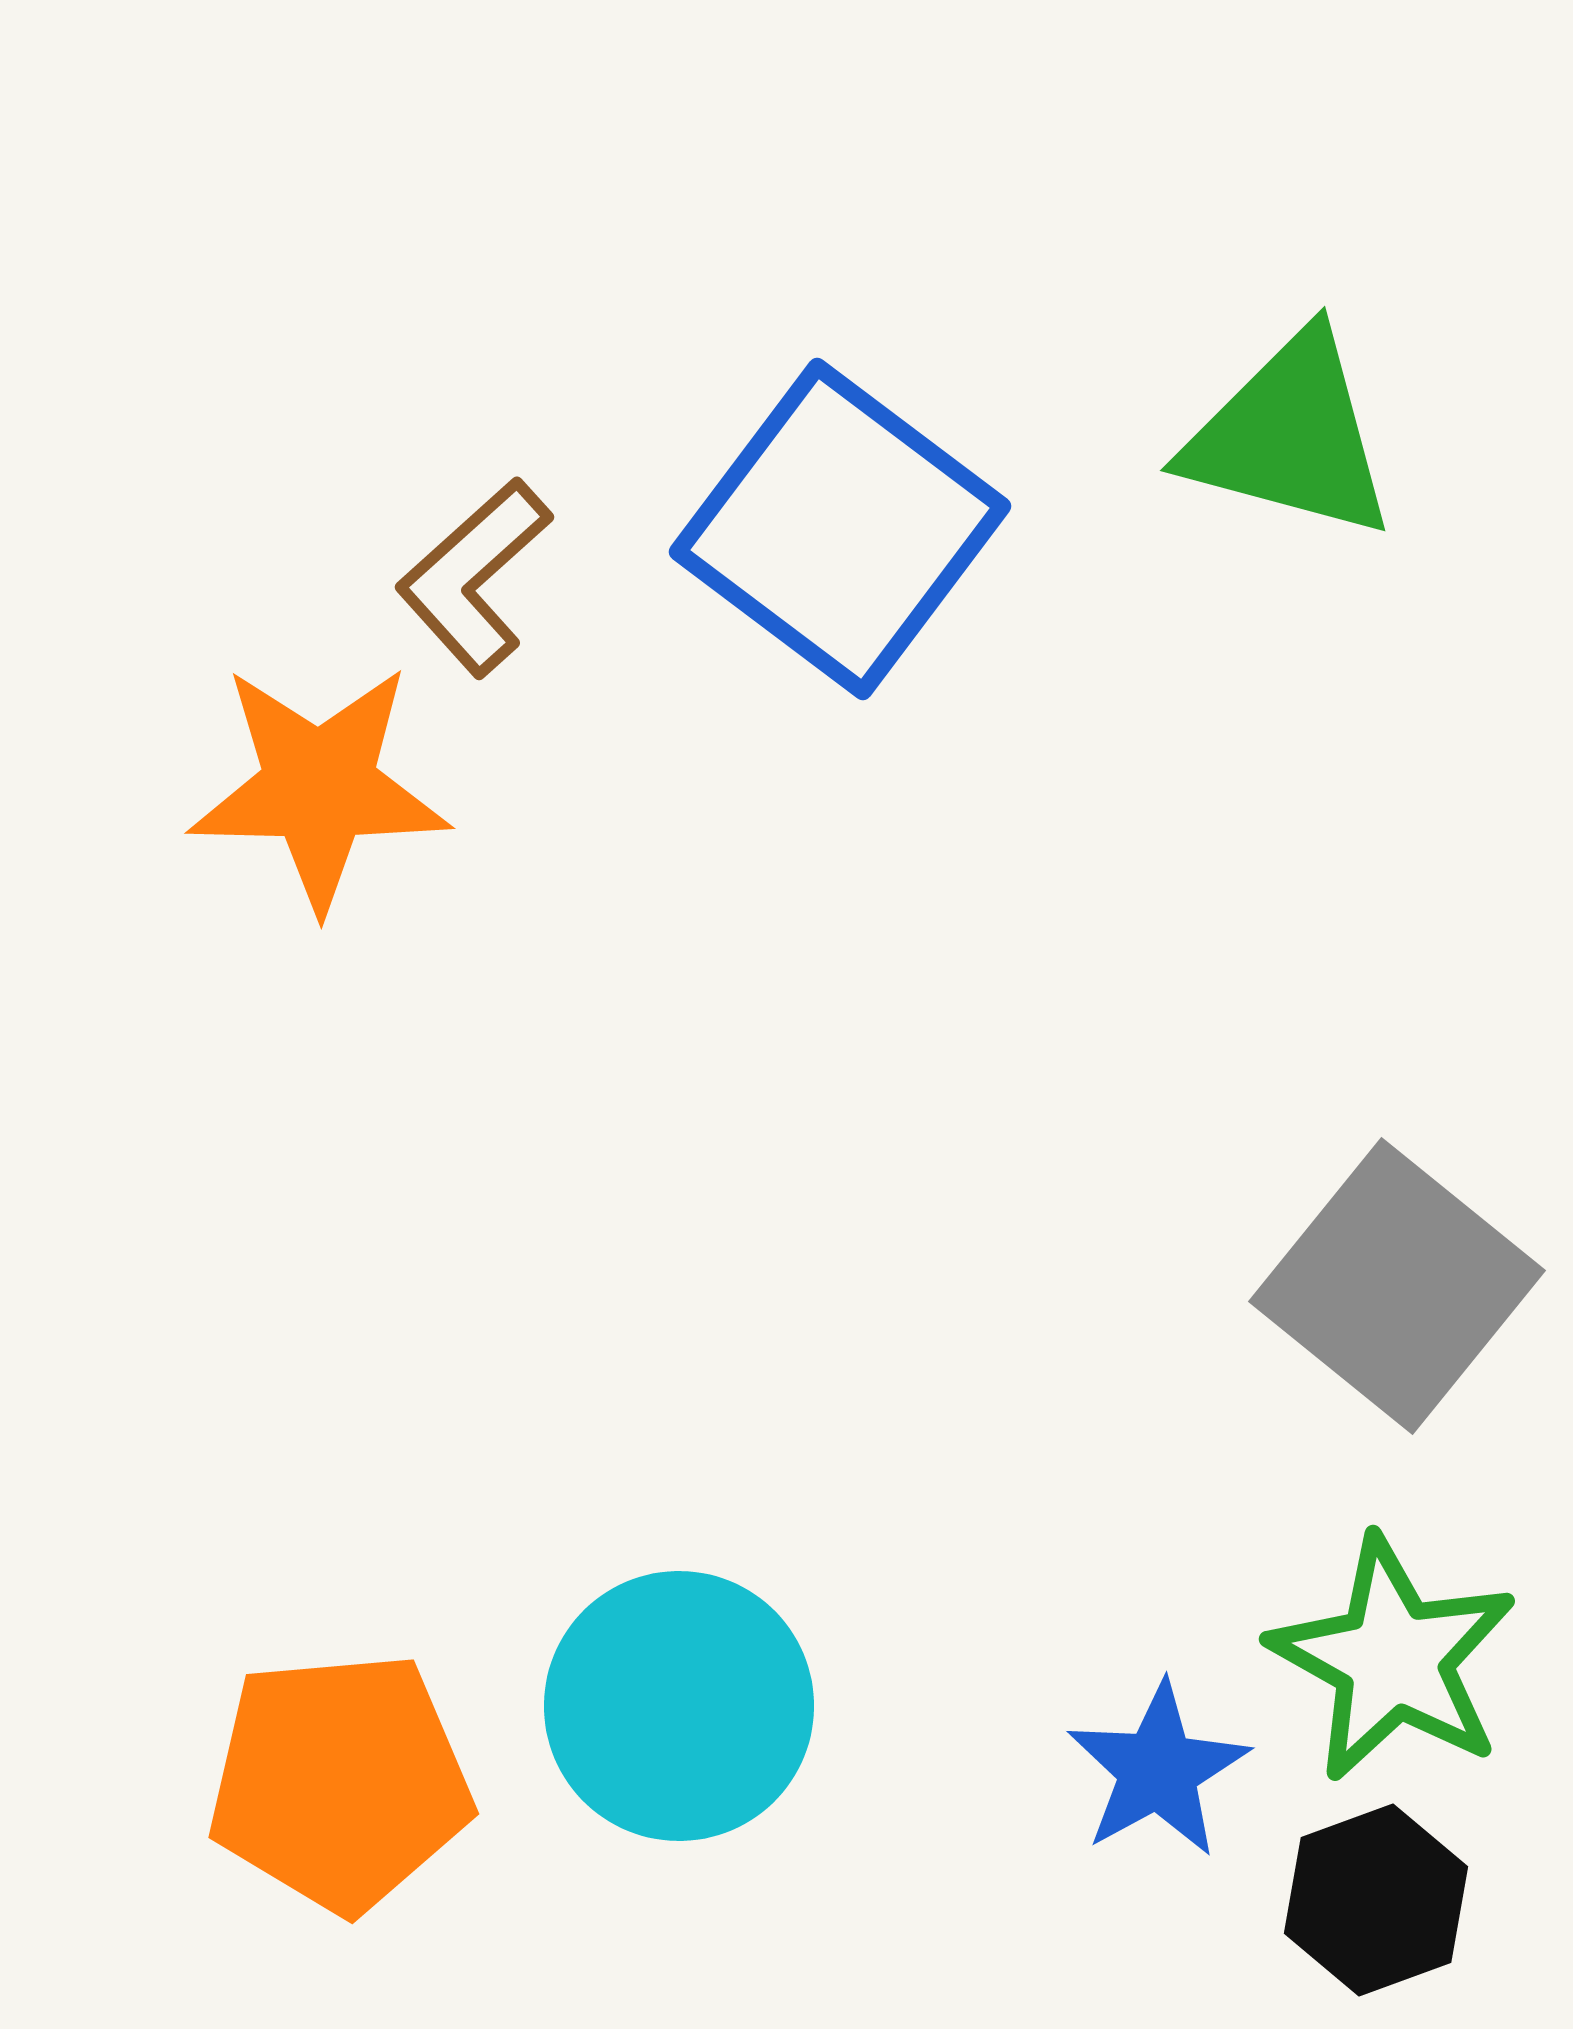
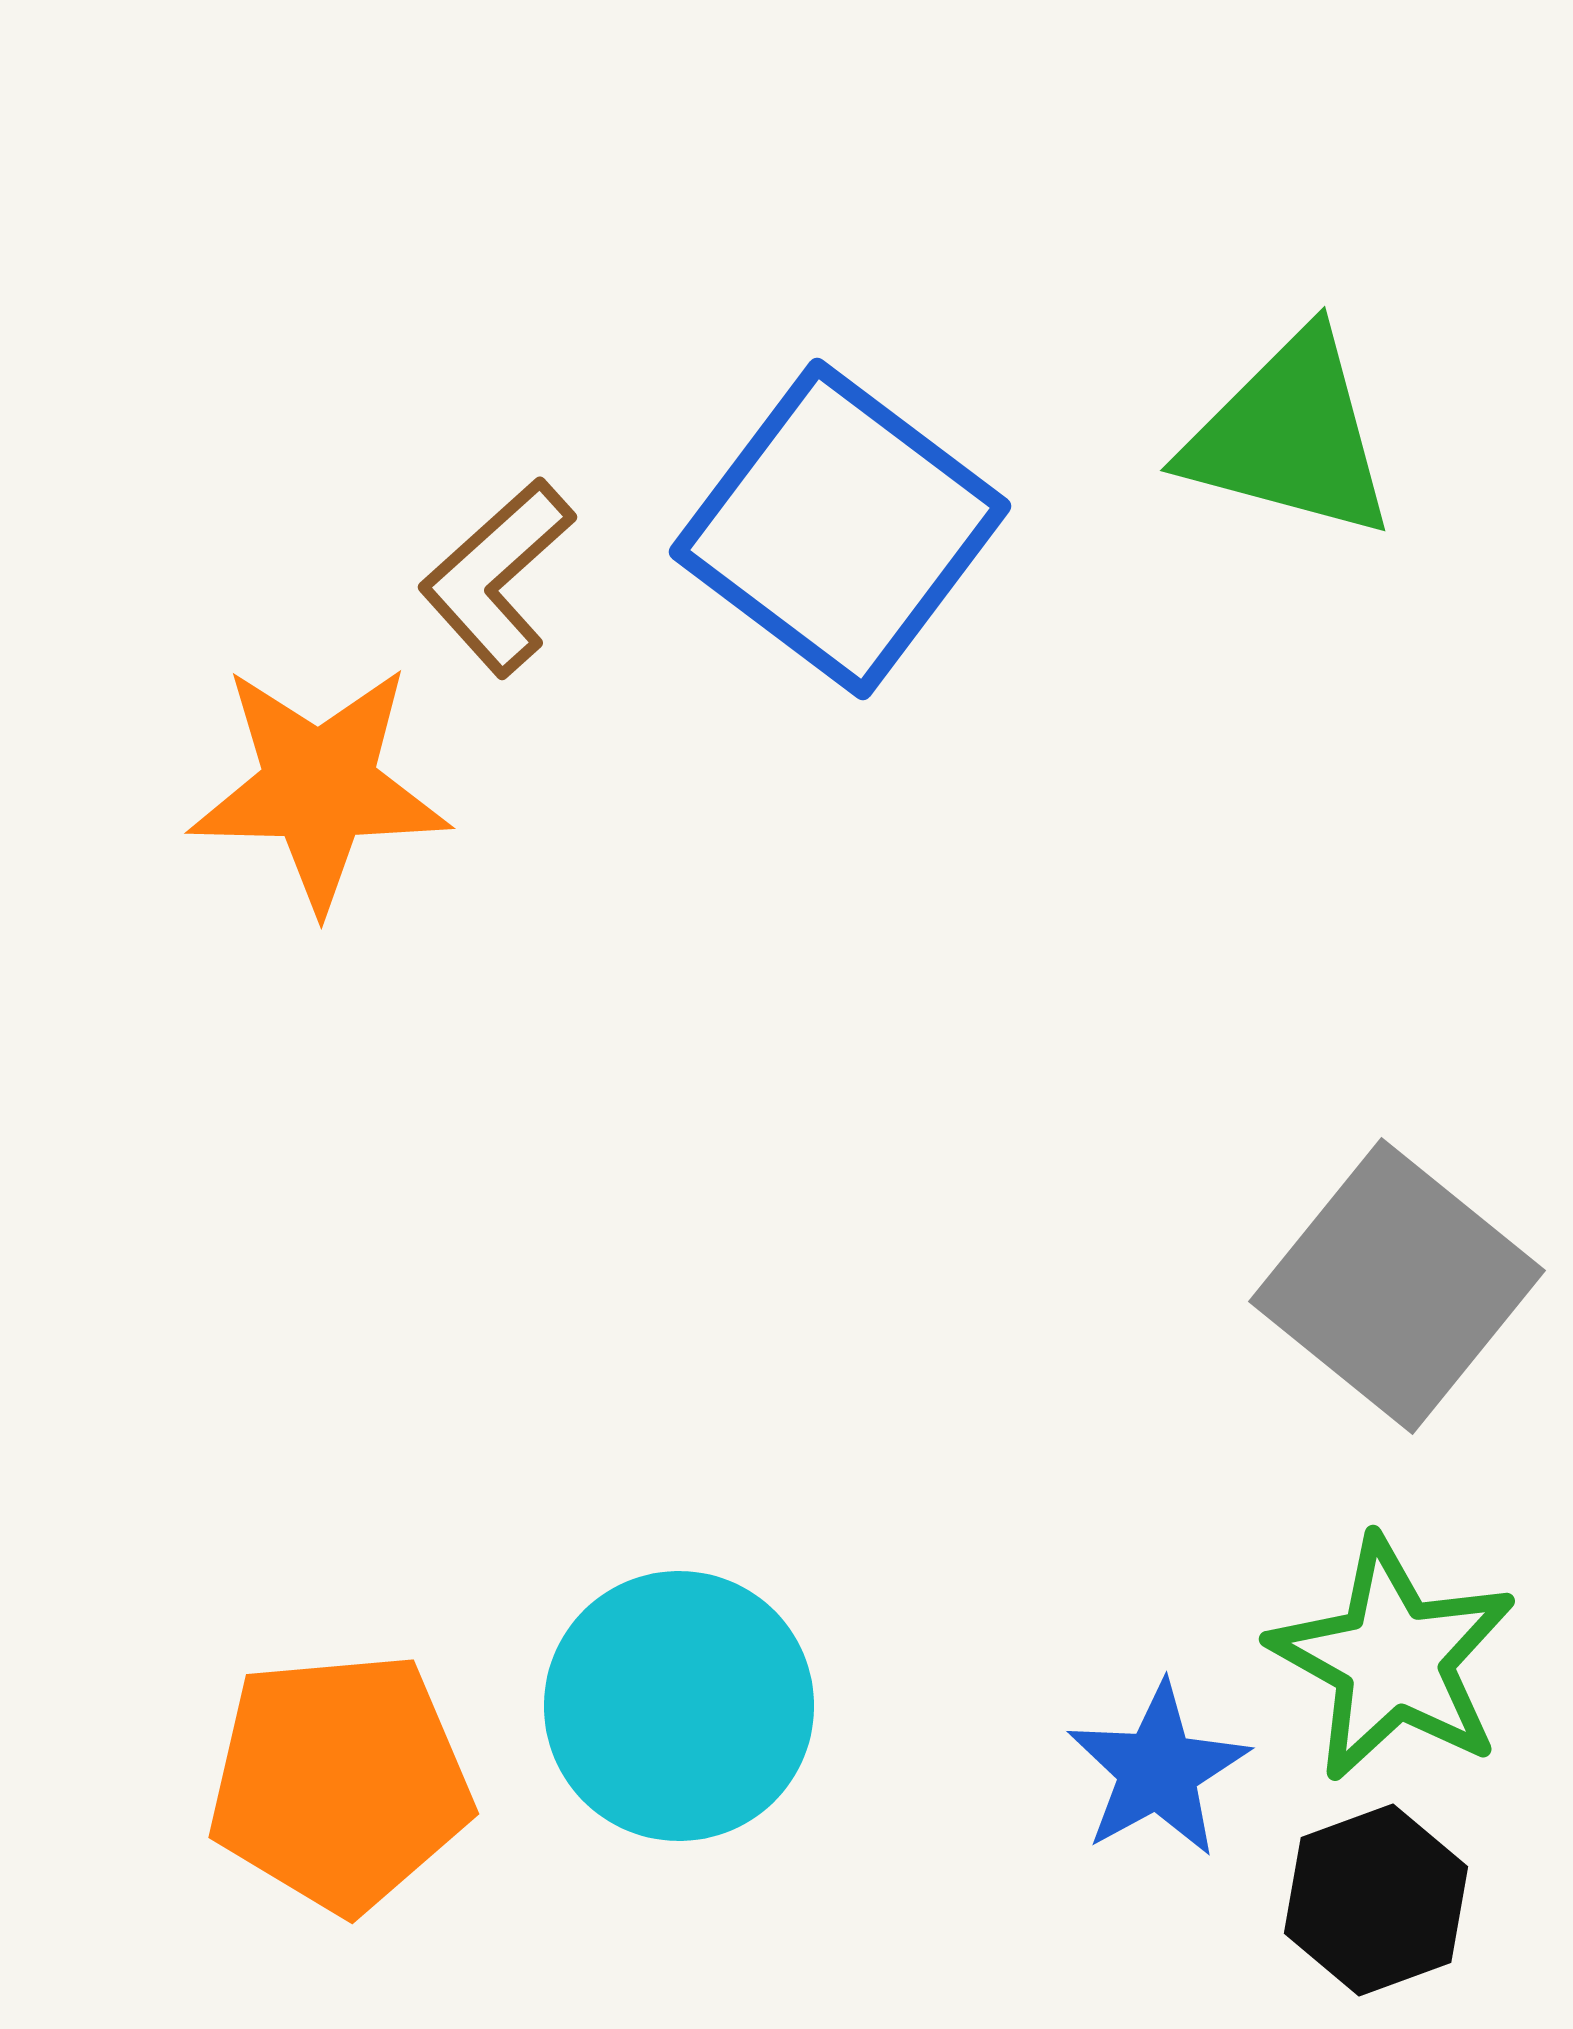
brown L-shape: moved 23 px right
